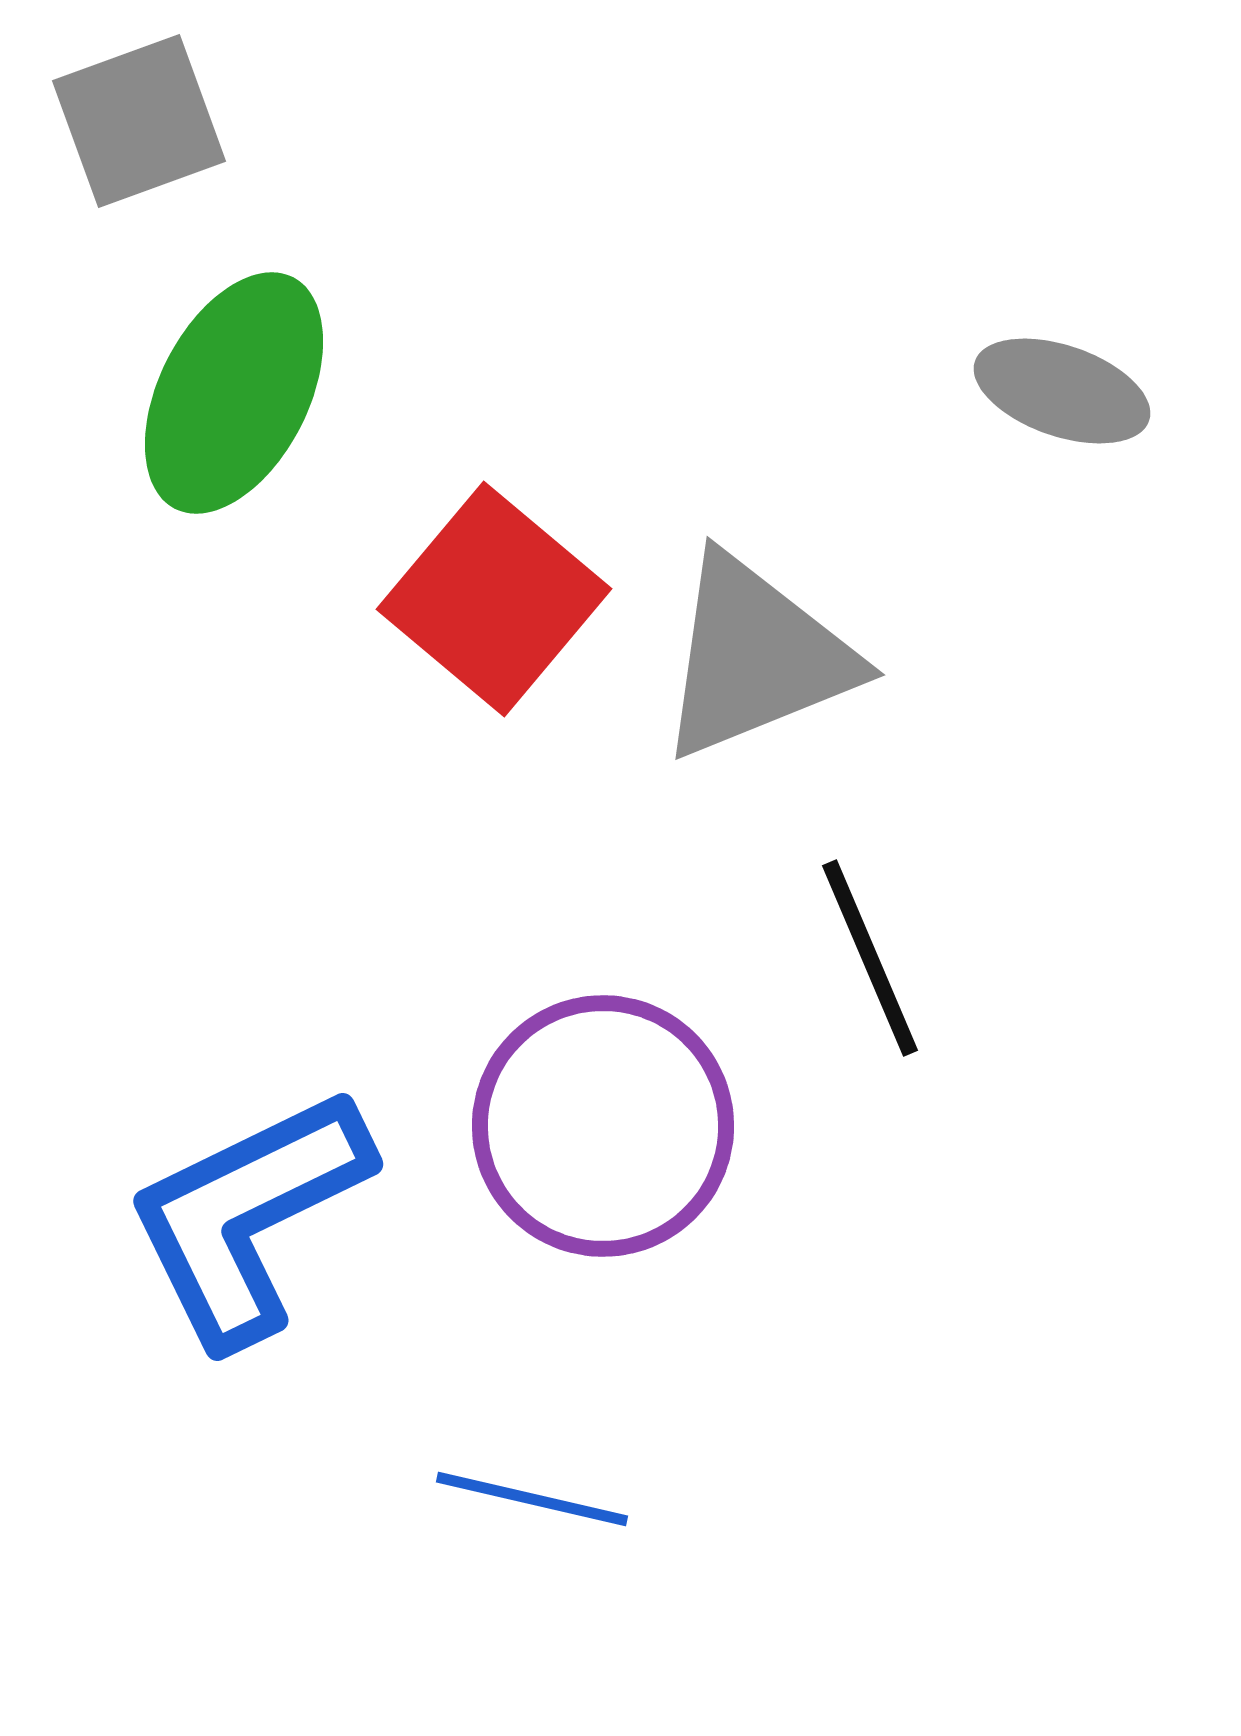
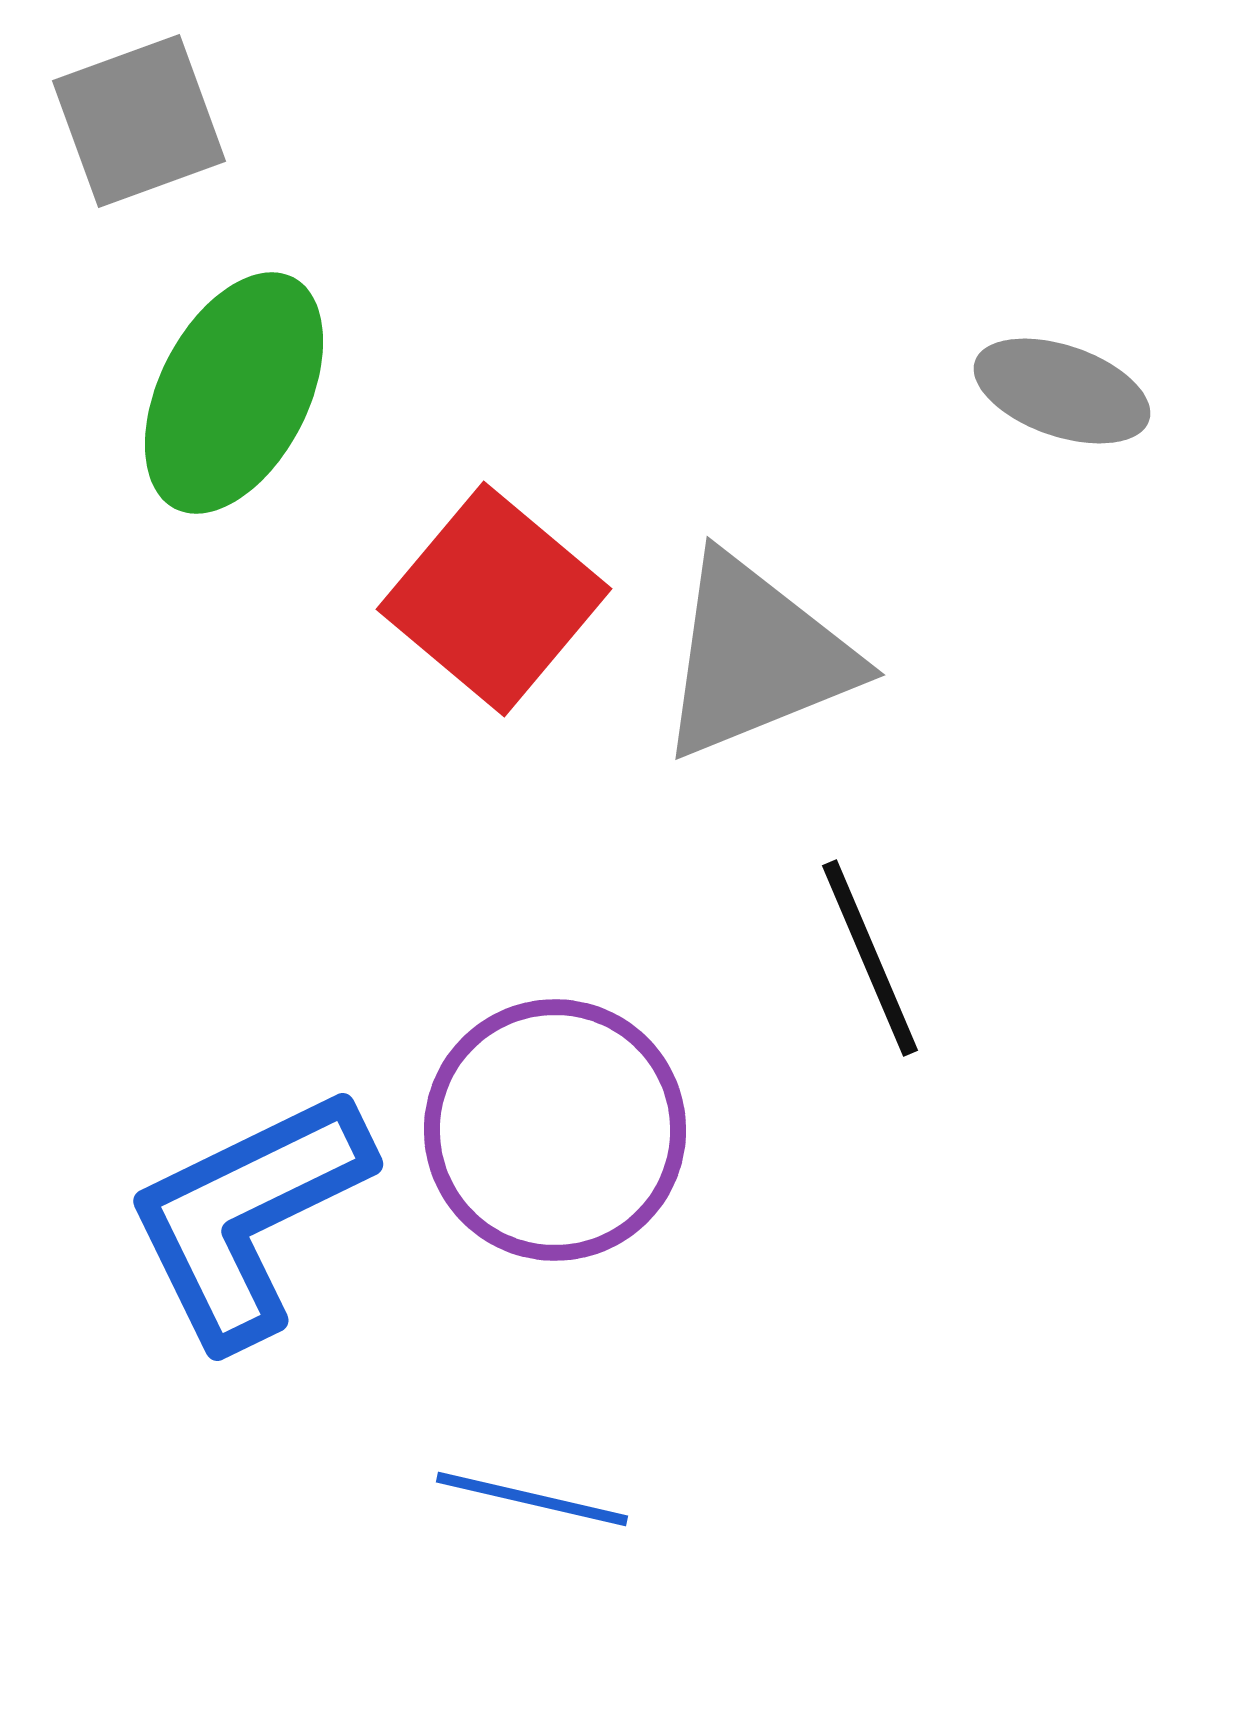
purple circle: moved 48 px left, 4 px down
